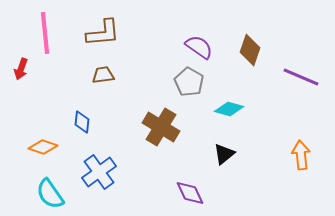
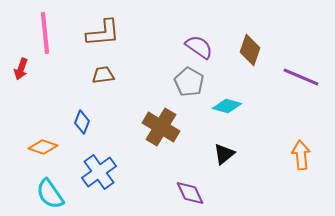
cyan diamond: moved 2 px left, 3 px up
blue diamond: rotated 15 degrees clockwise
